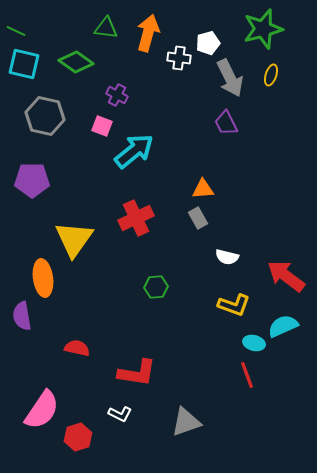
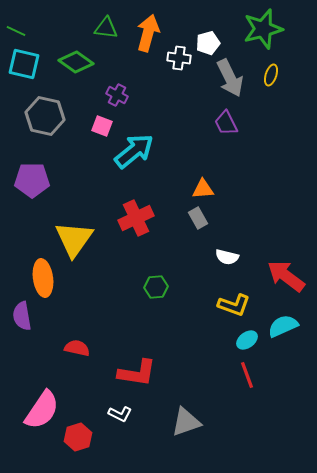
cyan ellipse: moved 7 px left, 3 px up; rotated 50 degrees counterclockwise
